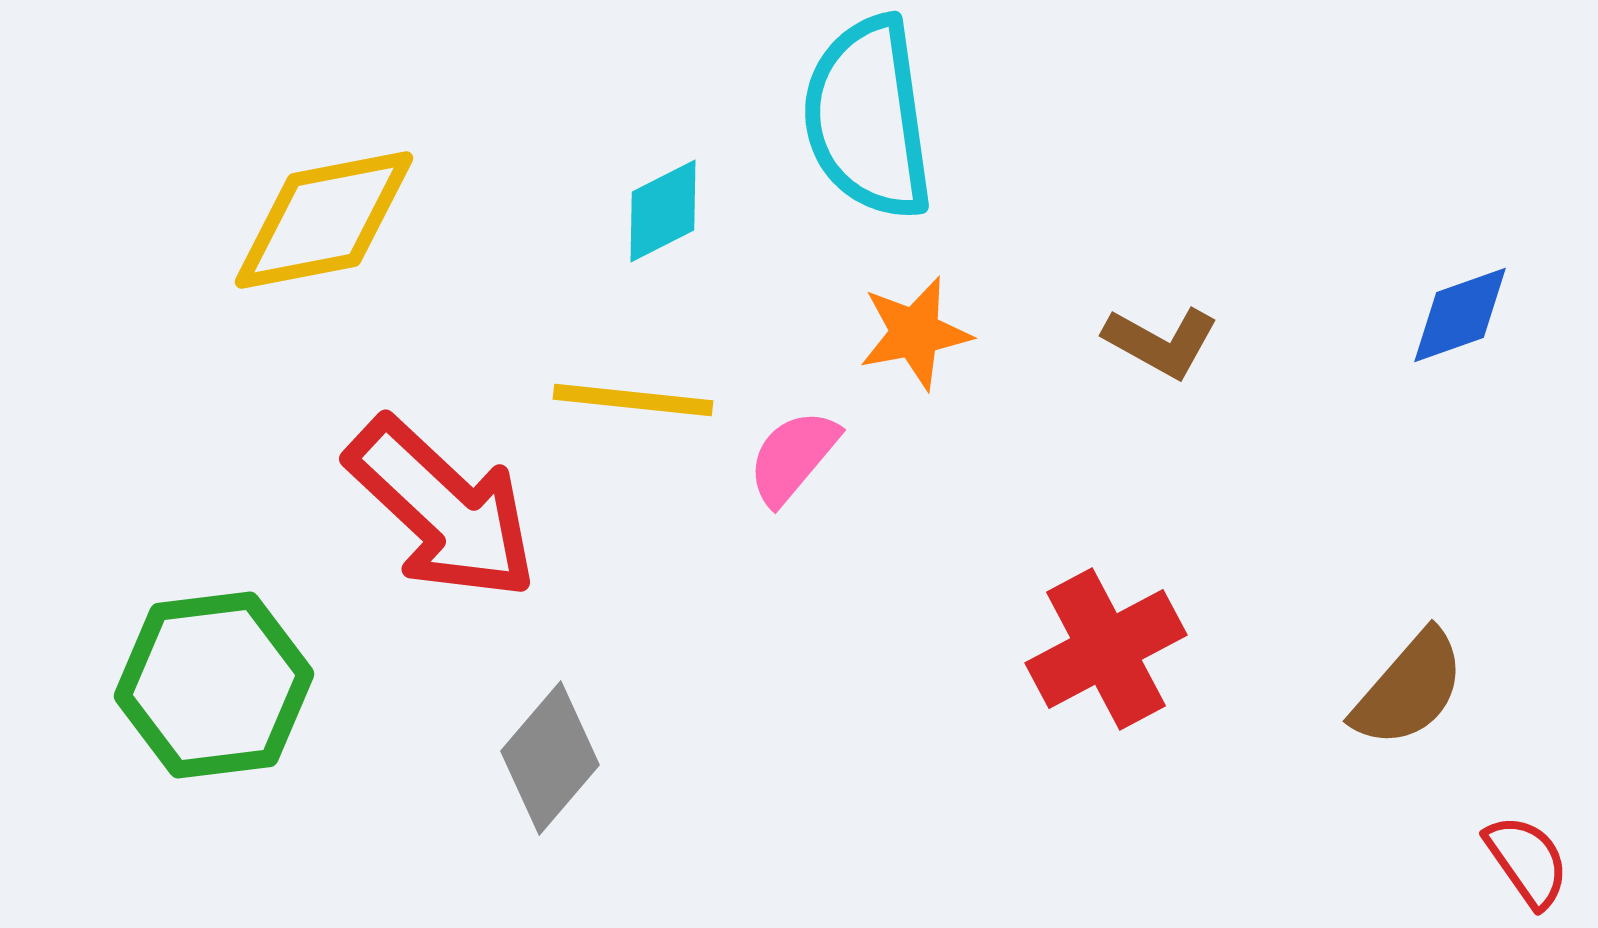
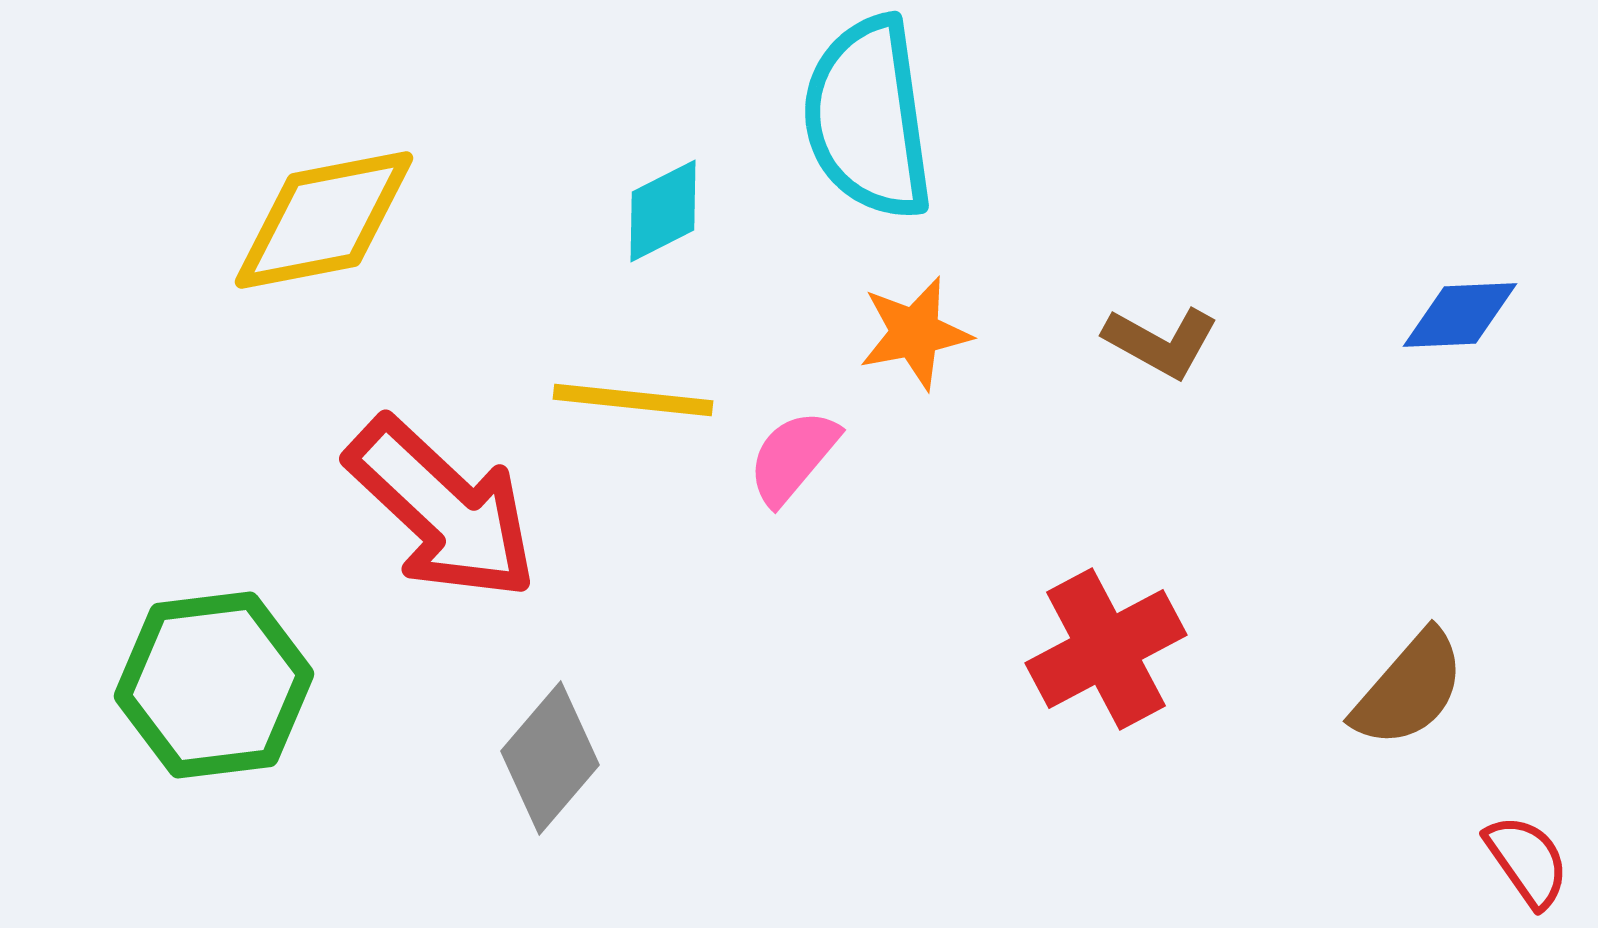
blue diamond: rotated 17 degrees clockwise
